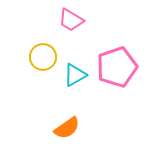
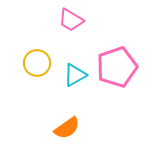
yellow circle: moved 6 px left, 6 px down
